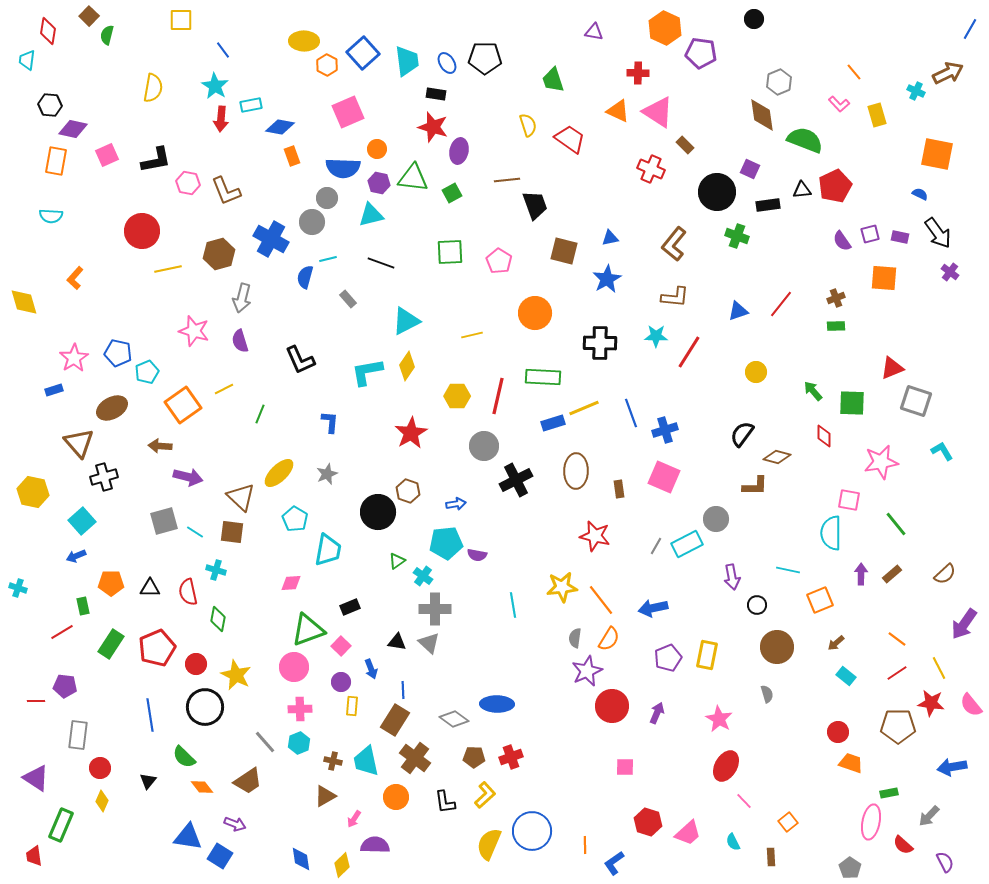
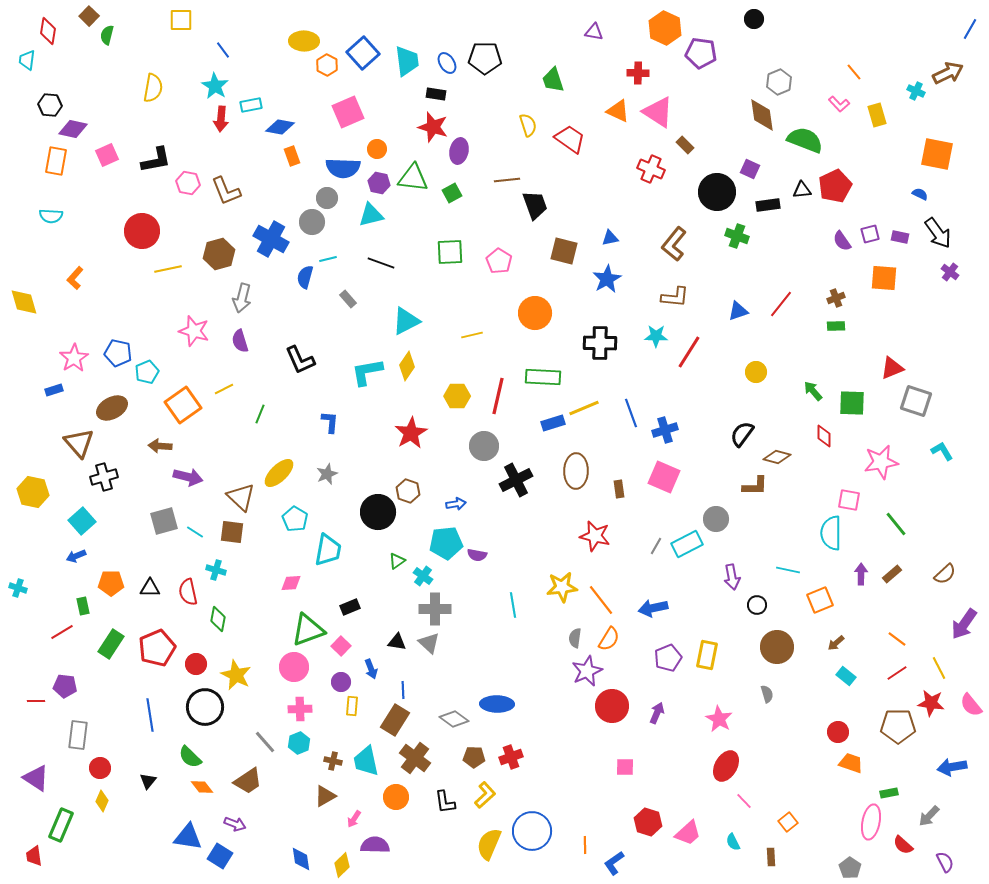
green semicircle at (184, 757): moved 6 px right
